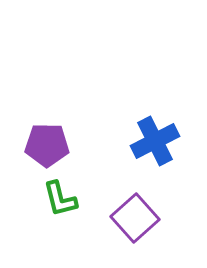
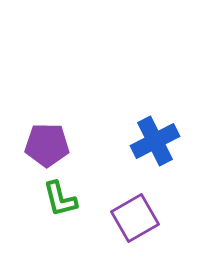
purple square: rotated 12 degrees clockwise
